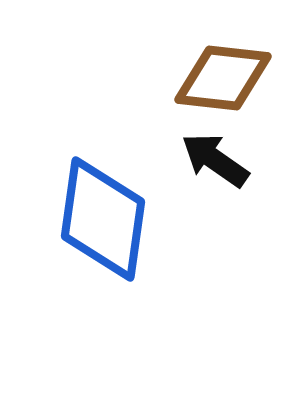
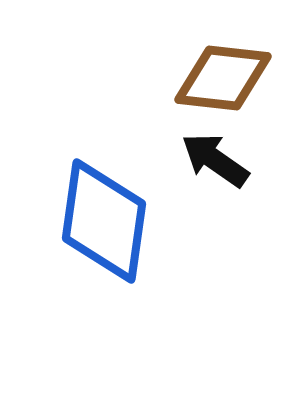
blue diamond: moved 1 px right, 2 px down
